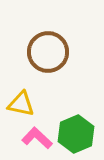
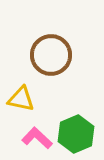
brown circle: moved 3 px right, 3 px down
yellow triangle: moved 5 px up
